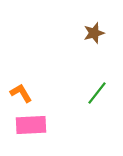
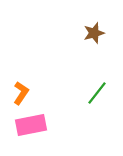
orange L-shape: rotated 65 degrees clockwise
pink rectangle: rotated 8 degrees counterclockwise
